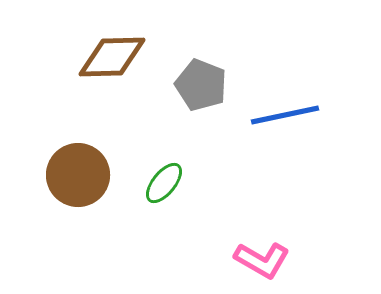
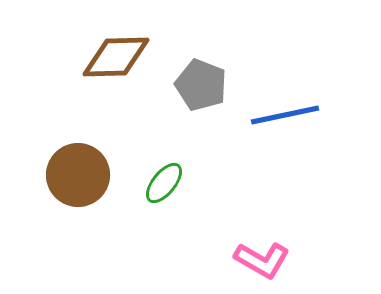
brown diamond: moved 4 px right
